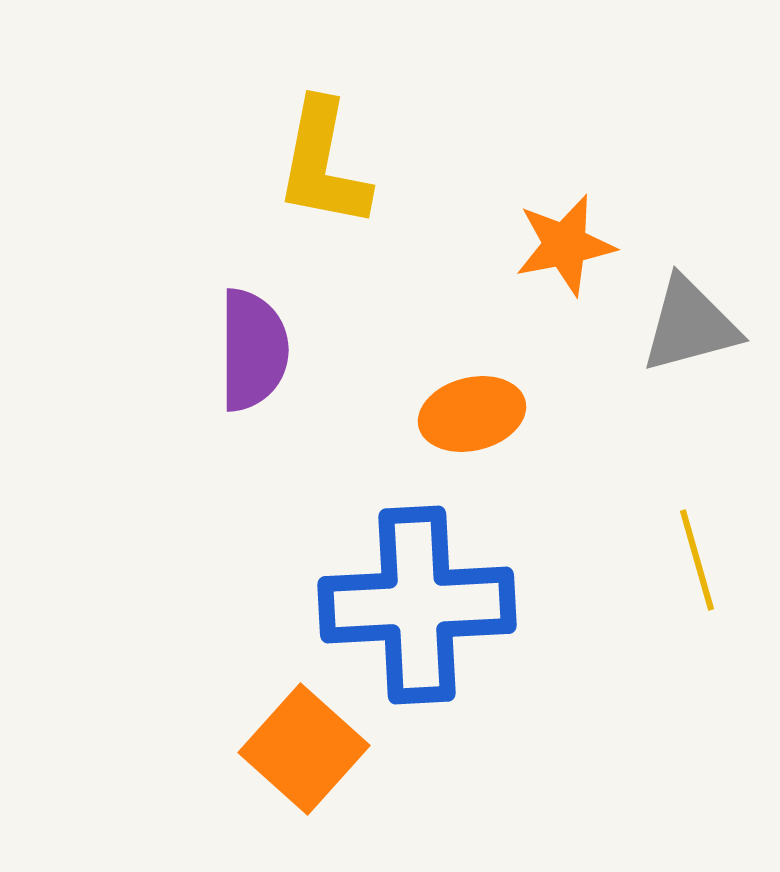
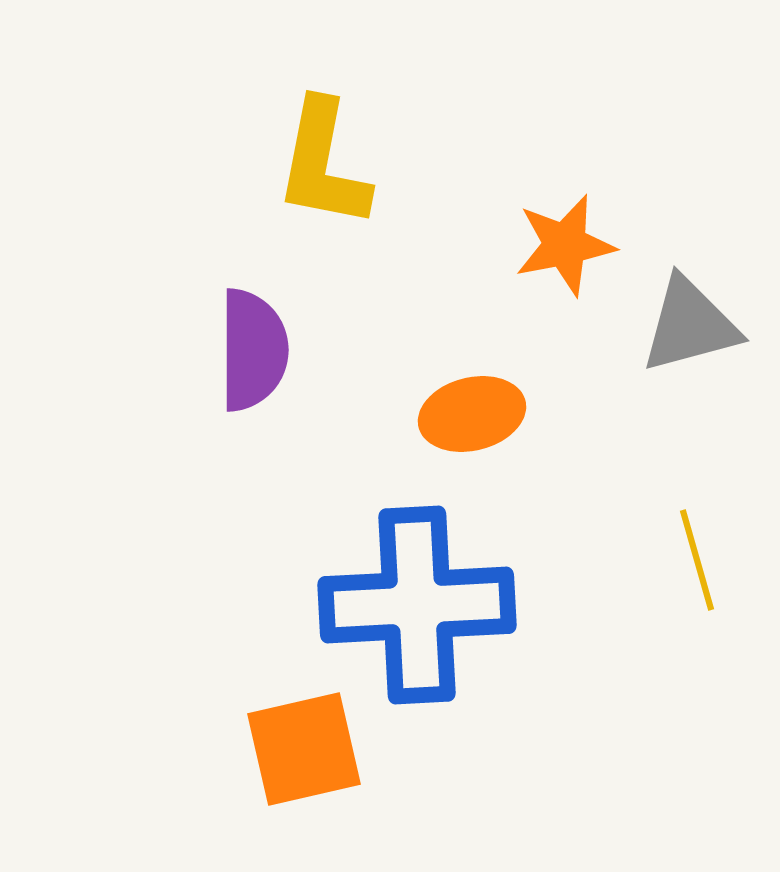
orange square: rotated 35 degrees clockwise
